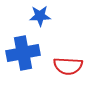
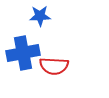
red semicircle: moved 14 px left
